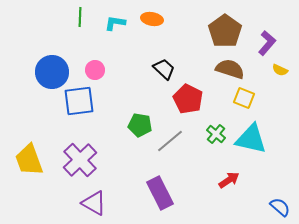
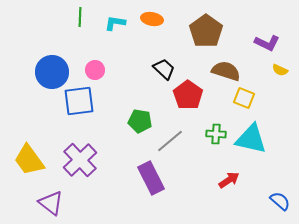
brown pentagon: moved 19 px left
purple L-shape: rotated 75 degrees clockwise
brown semicircle: moved 4 px left, 2 px down
red pentagon: moved 4 px up; rotated 8 degrees clockwise
green pentagon: moved 4 px up
green cross: rotated 36 degrees counterclockwise
yellow trapezoid: rotated 16 degrees counterclockwise
purple rectangle: moved 9 px left, 15 px up
purple triangle: moved 43 px left; rotated 8 degrees clockwise
blue semicircle: moved 6 px up
